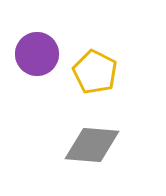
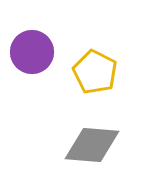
purple circle: moved 5 px left, 2 px up
